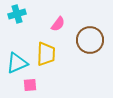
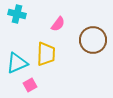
cyan cross: rotated 30 degrees clockwise
brown circle: moved 3 px right
pink square: rotated 24 degrees counterclockwise
